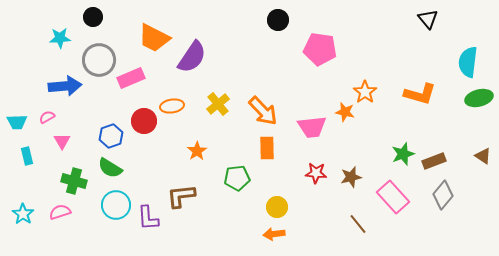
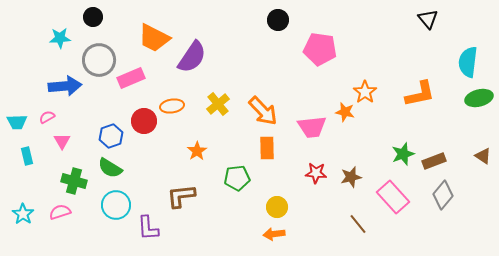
orange L-shape at (420, 94): rotated 28 degrees counterclockwise
purple L-shape at (148, 218): moved 10 px down
